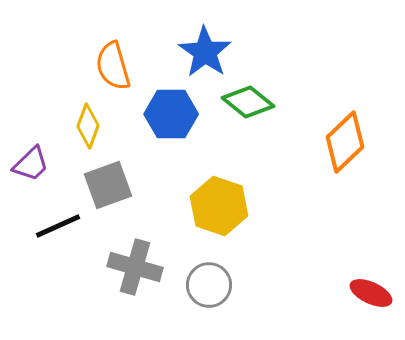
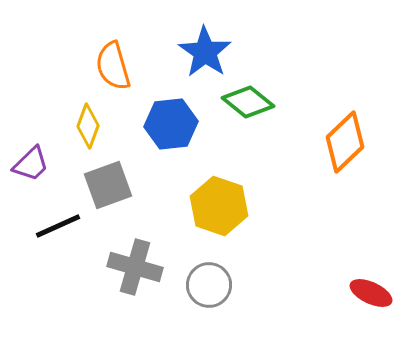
blue hexagon: moved 10 px down; rotated 6 degrees counterclockwise
